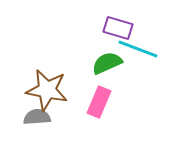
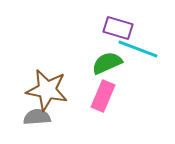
pink rectangle: moved 4 px right, 6 px up
